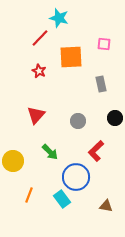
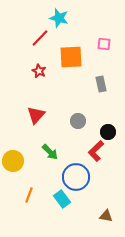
black circle: moved 7 px left, 14 px down
brown triangle: moved 10 px down
